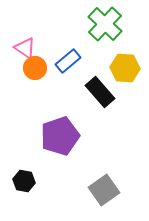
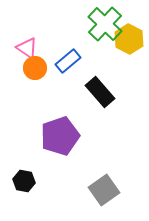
pink triangle: moved 2 px right
yellow hexagon: moved 4 px right, 29 px up; rotated 24 degrees clockwise
